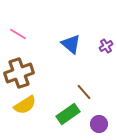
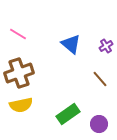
brown line: moved 16 px right, 13 px up
yellow semicircle: moved 4 px left; rotated 20 degrees clockwise
